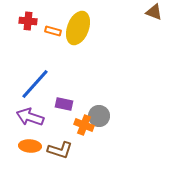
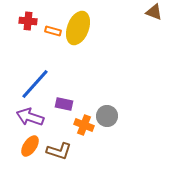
gray circle: moved 8 px right
orange ellipse: rotated 60 degrees counterclockwise
brown L-shape: moved 1 px left, 1 px down
